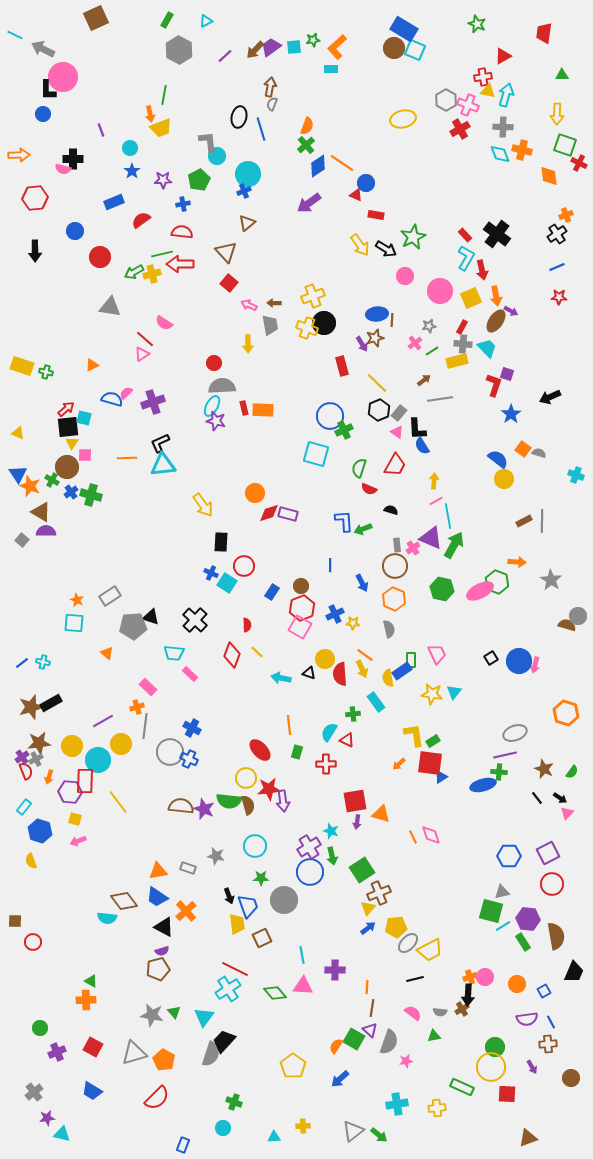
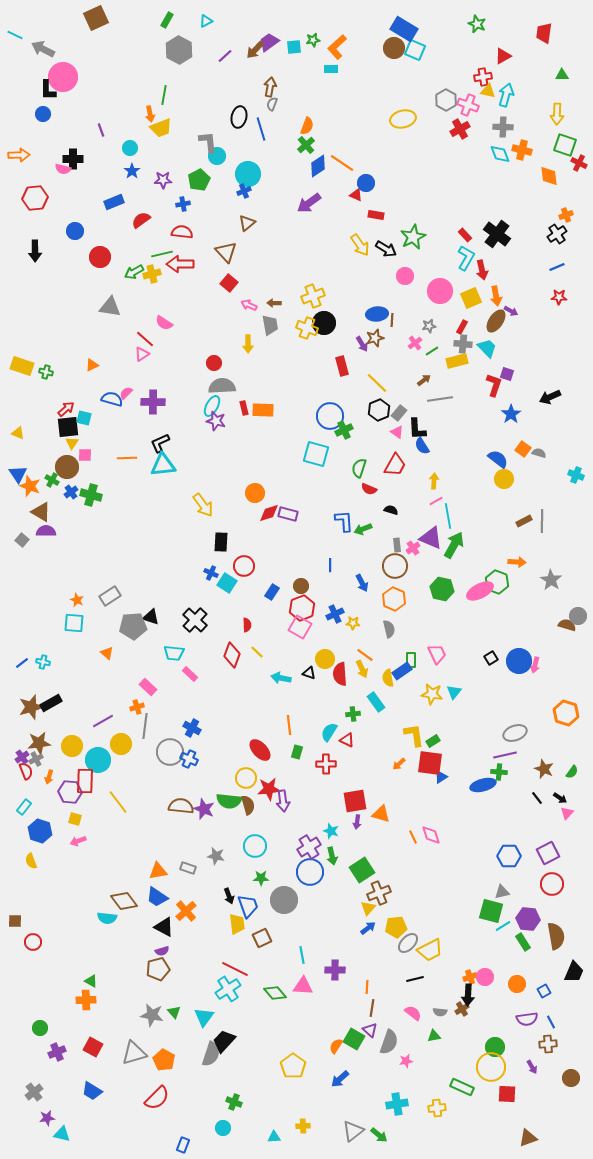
purple trapezoid at (271, 47): moved 2 px left, 5 px up
purple cross at (153, 402): rotated 20 degrees clockwise
